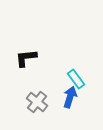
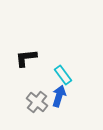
cyan rectangle: moved 13 px left, 4 px up
blue arrow: moved 11 px left, 1 px up
